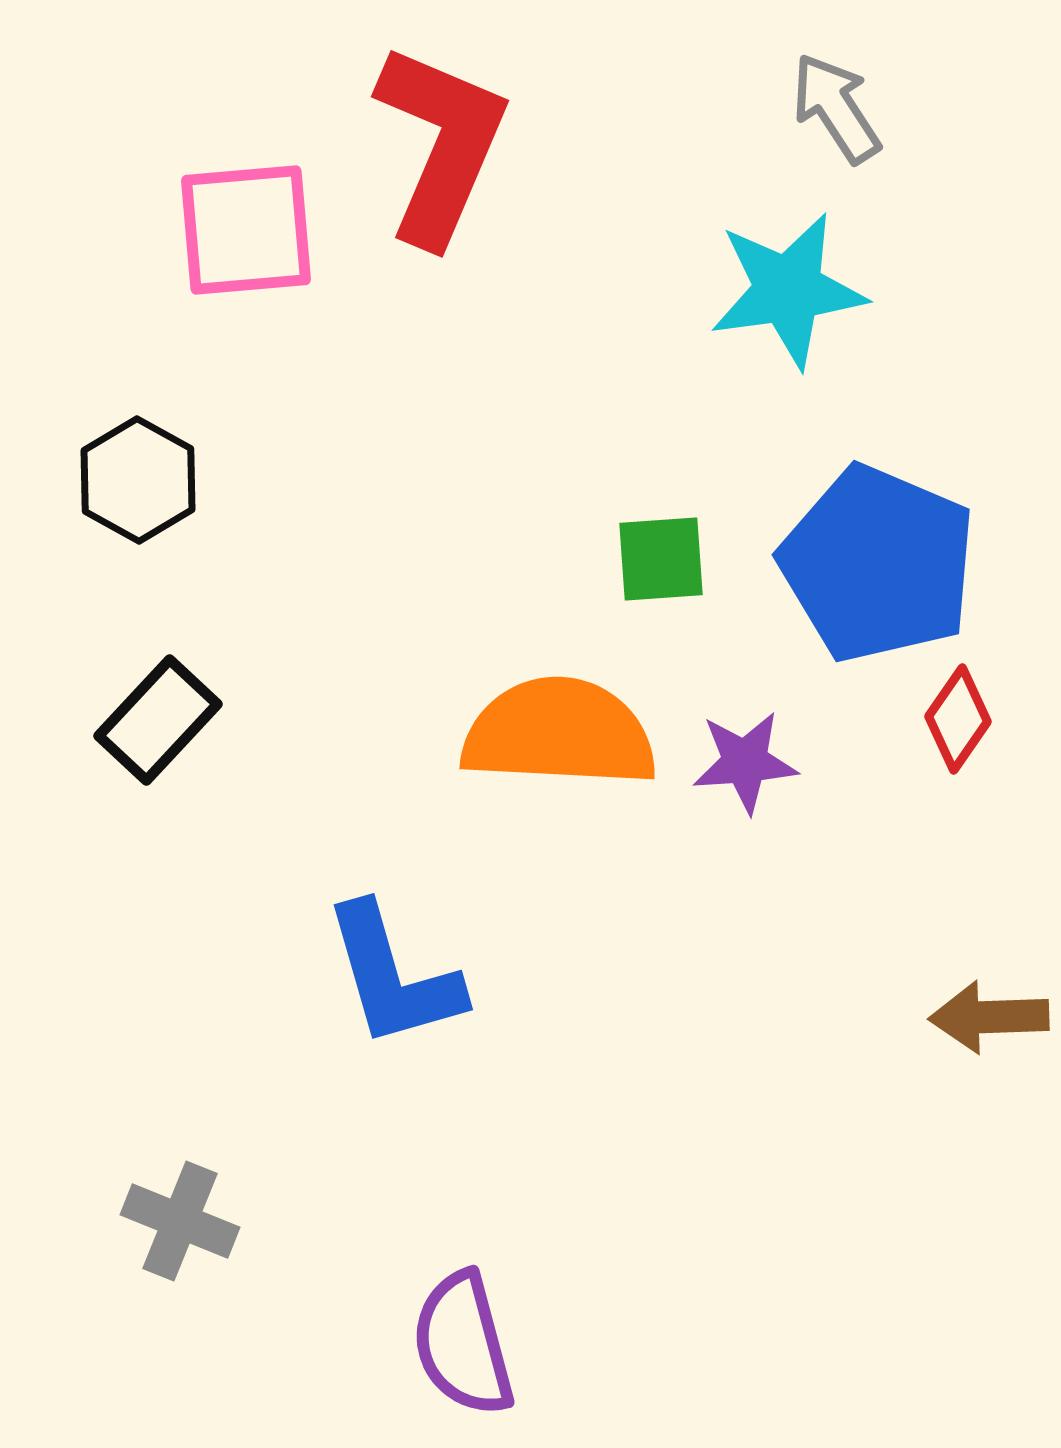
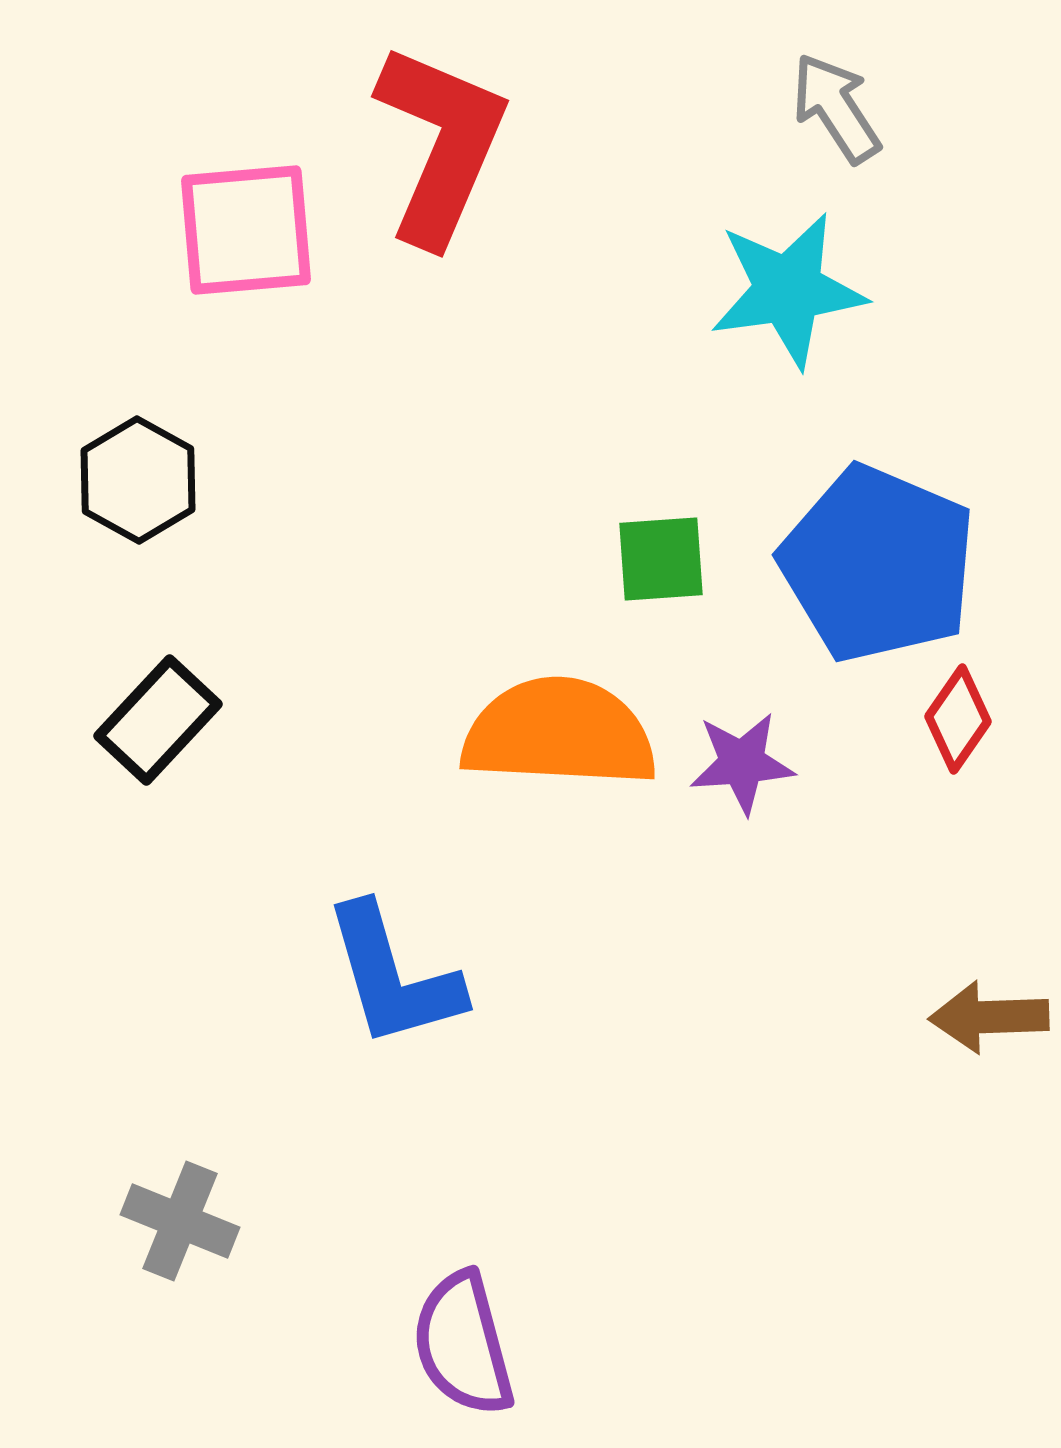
purple star: moved 3 px left, 1 px down
